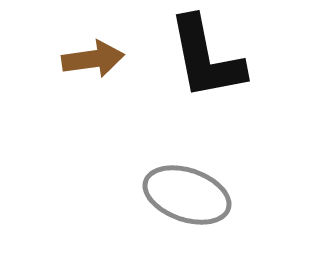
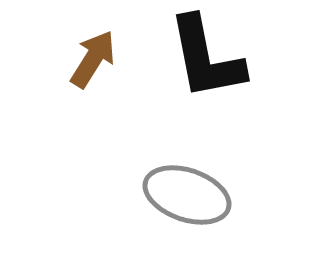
brown arrow: rotated 50 degrees counterclockwise
